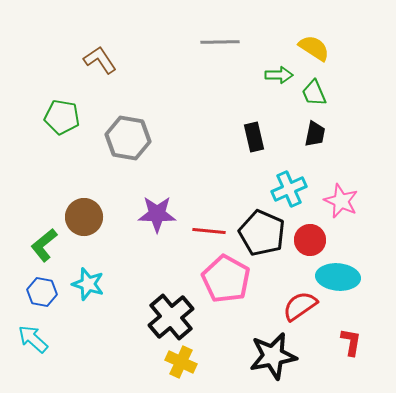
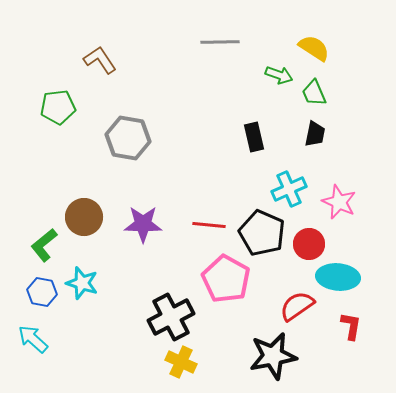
green arrow: rotated 20 degrees clockwise
green pentagon: moved 4 px left, 10 px up; rotated 16 degrees counterclockwise
pink star: moved 2 px left, 1 px down
purple star: moved 14 px left, 10 px down
red line: moved 6 px up
red circle: moved 1 px left, 4 px down
cyan star: moved 6 px left, 1 px up
red semicircle: moved 3 px left
black cross: rotated 12 degrees clockwise
red L-shape: moved 16 px up
